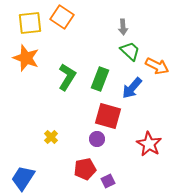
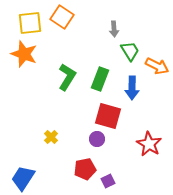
gray arrow: moved 9 px left, 2 px down
green trapezoid: rotated 15 degrees clockwise
orange star: moved 2 px left, 4 px up
blue arrow: rotated 40 degrees counterclockwise
